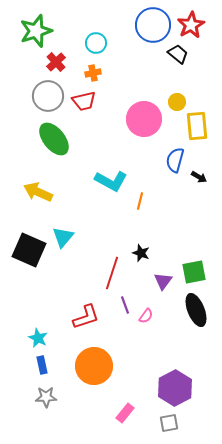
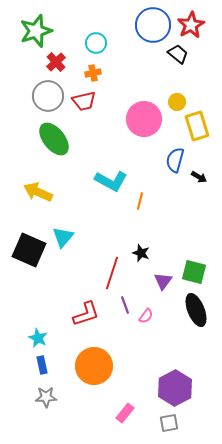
yellow rectangle: rotated 12 degrees counterclockwise
green square: rotated 25 degrees clockwise
red L-shape: moved 3 px up
